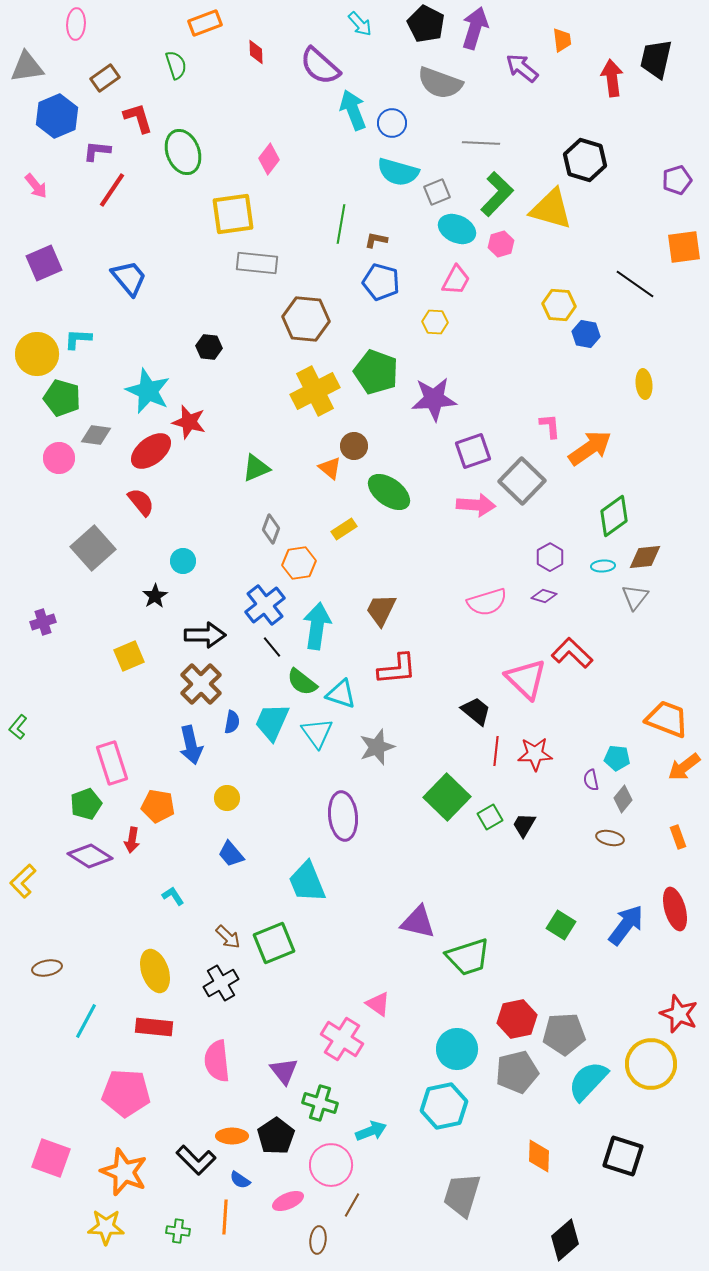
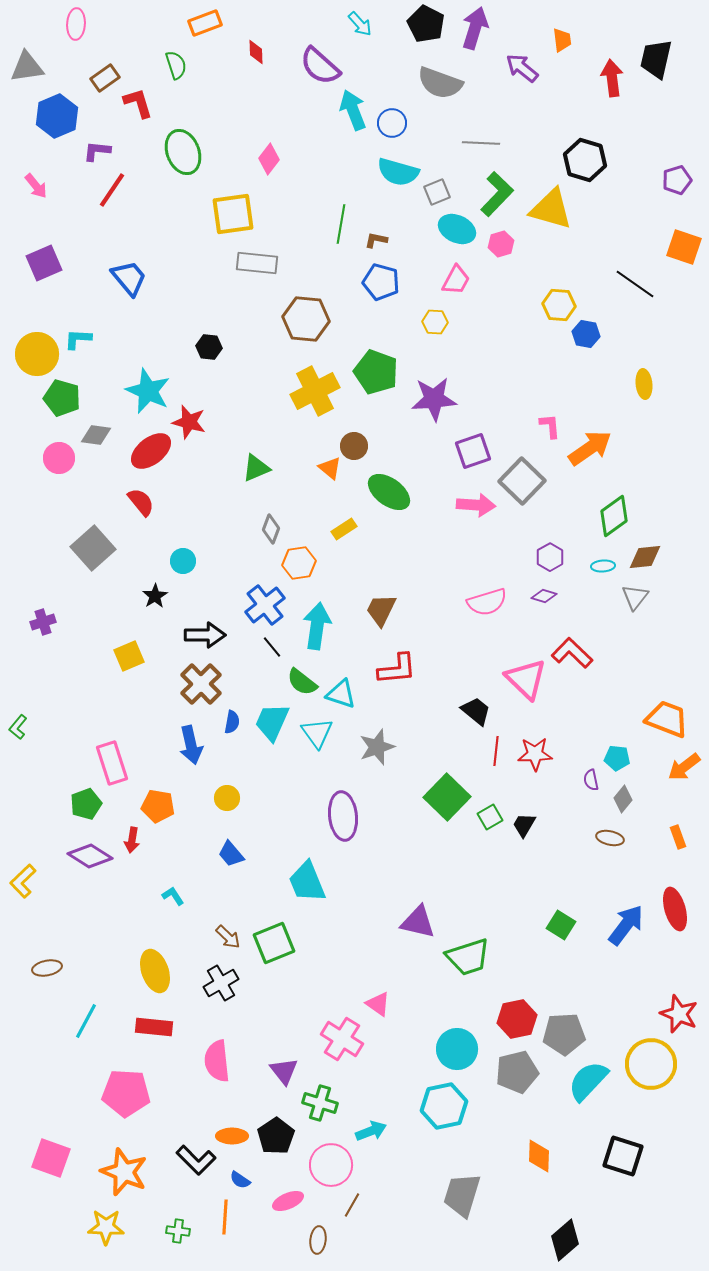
red L-shape at (138, 118): moved 15 px up
orange square at (684, 247): rotated 27 degrees clockwise
